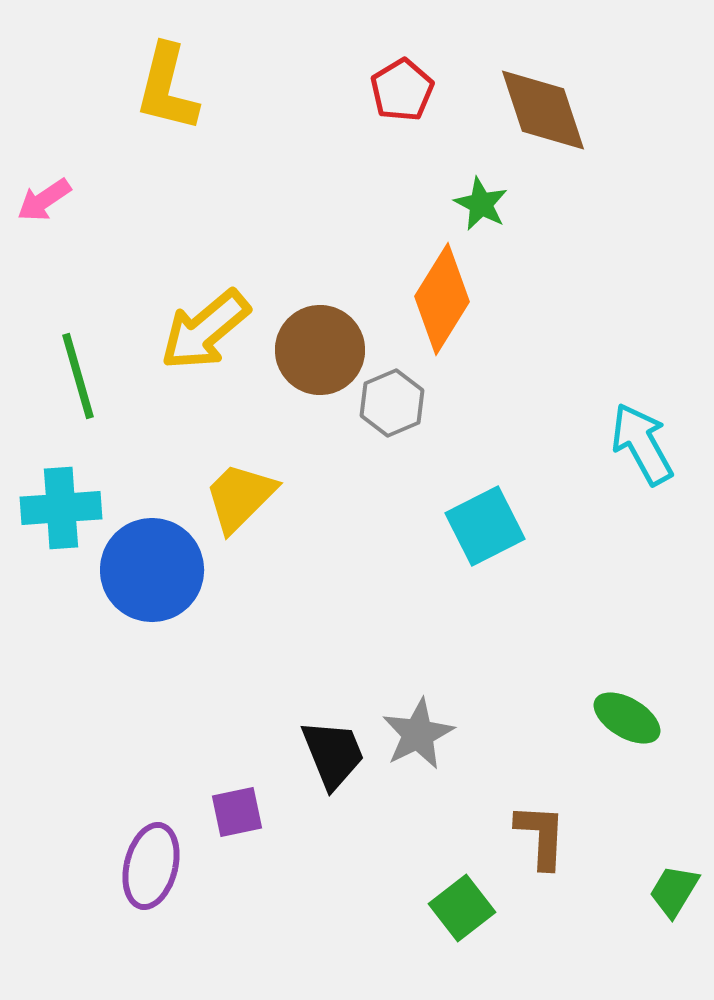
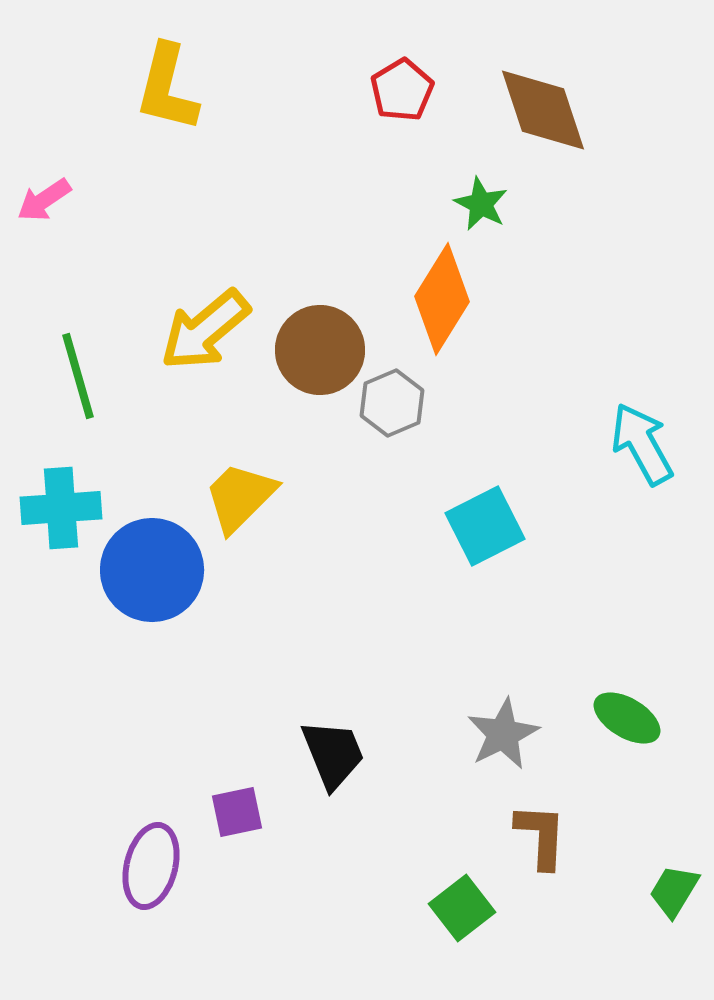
gray star: moved 85 px right
